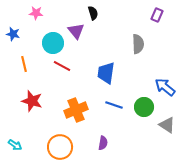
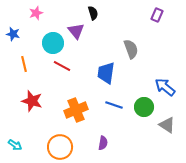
pink star: rotated 24 degrees counterclockwise
gray semicircle: moved 7 px left, 5 px down; rotated 18 degrees counterclockwise
